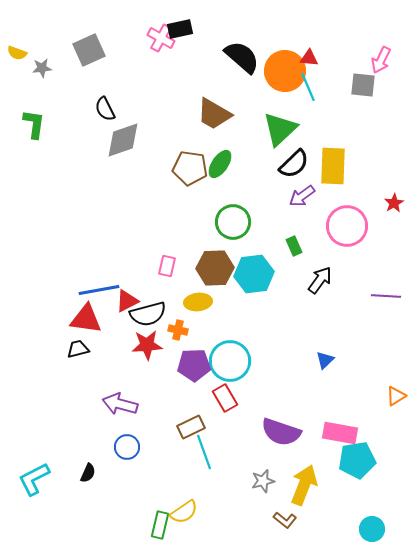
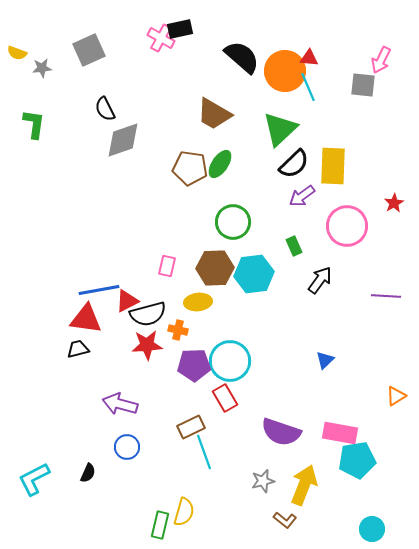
yellow semicircle at (184, 512): rotated 40 degrees counterclockwise
